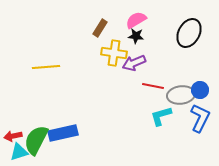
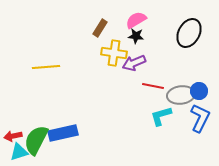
blue circle: moved 1 px left, 1 px down
